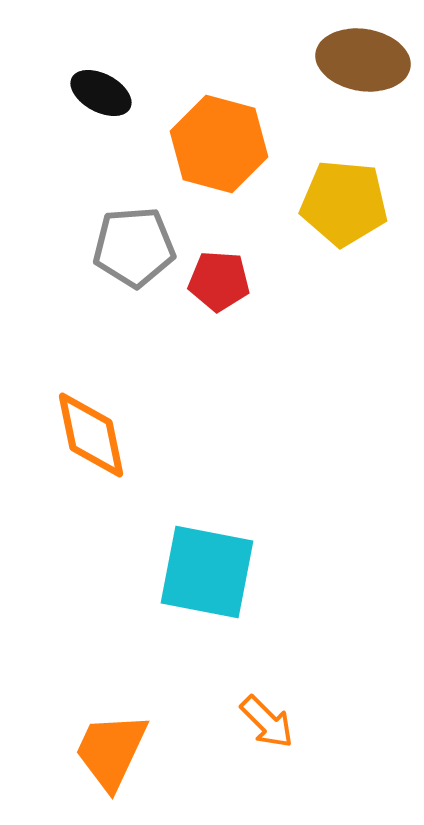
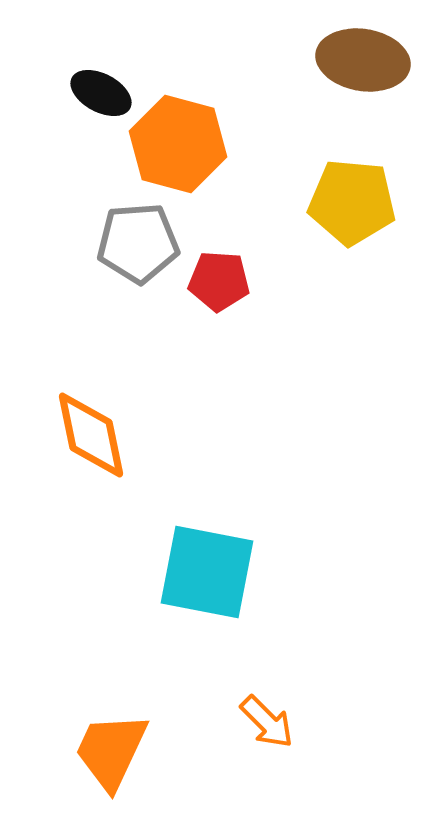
orange hexagon: moved 41 px left
yellow pentagon: moved 8 px right, 1 px up
gray pentagon: moved 4 px right, 4 px up
